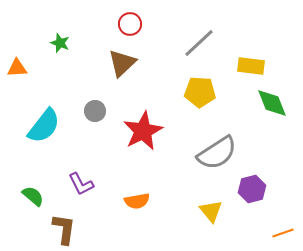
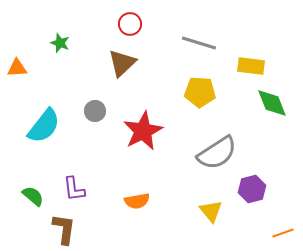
gray line: rotated 60 degrees clockwise
purple L-shape: moved 7 px left, 5 px down; rotated 20 degrees clockwise
